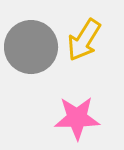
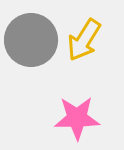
gray circle: moved 7 px up
